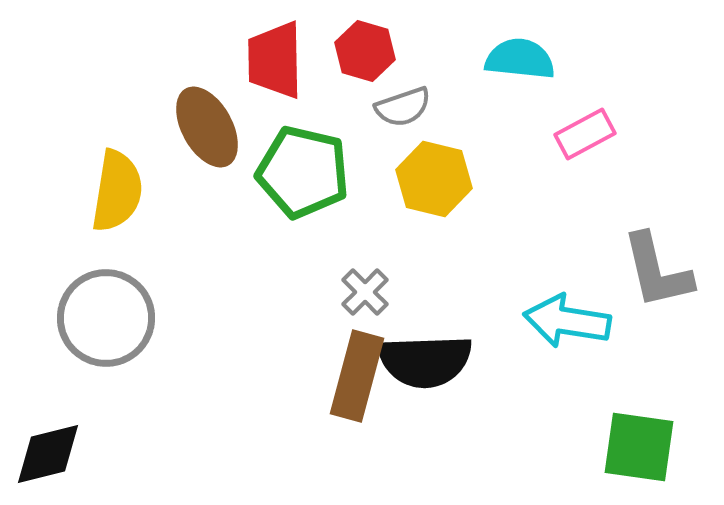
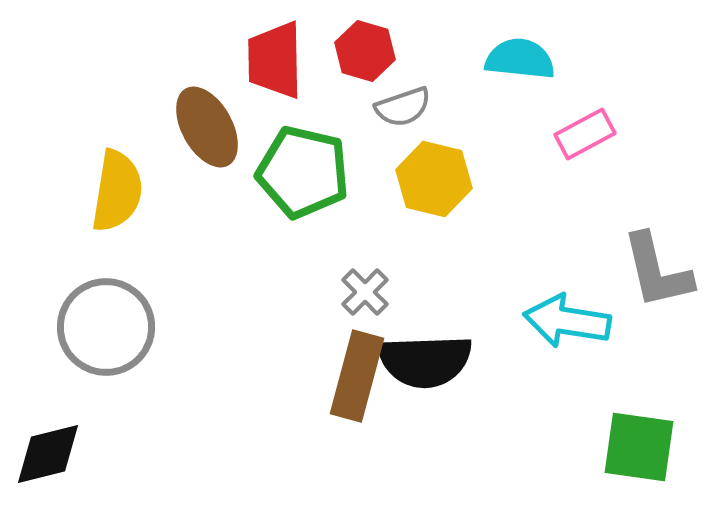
gray circle: moved 9 px down
